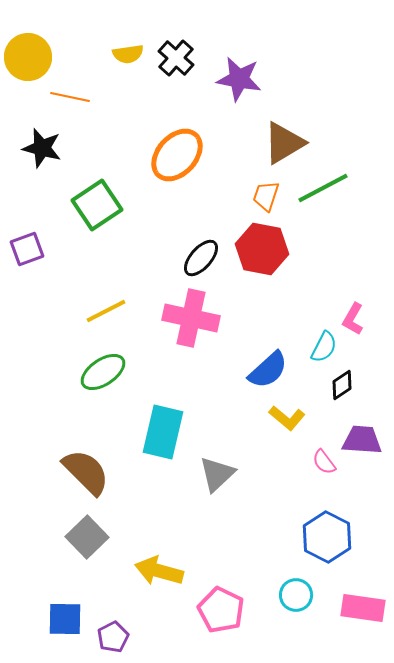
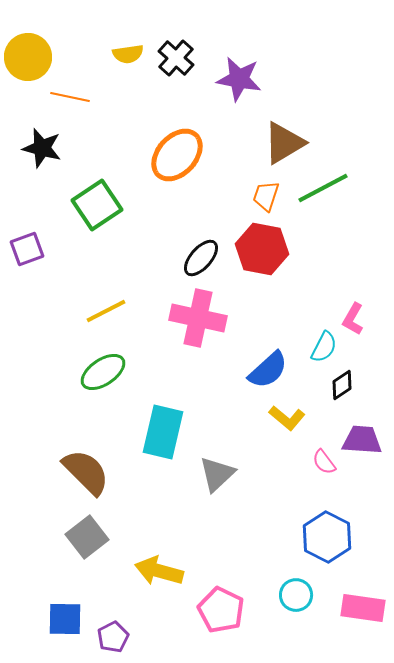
pink cross: moved 7 px right
gray square: rotated 6 degrees clockwise
